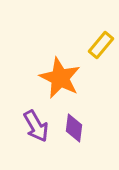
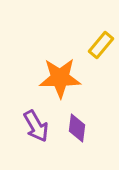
orange star: rotated 27 degrees counterclockwise
purple diamond: moved 3 px right
